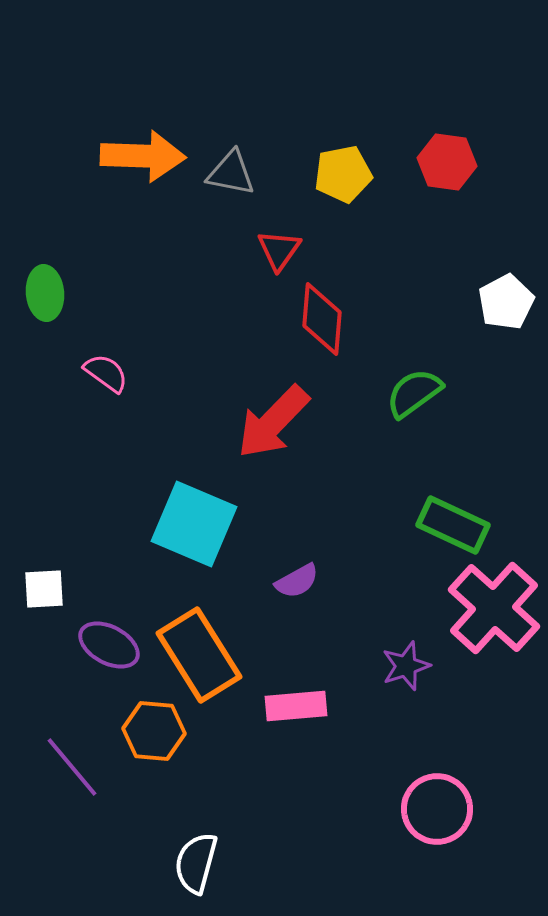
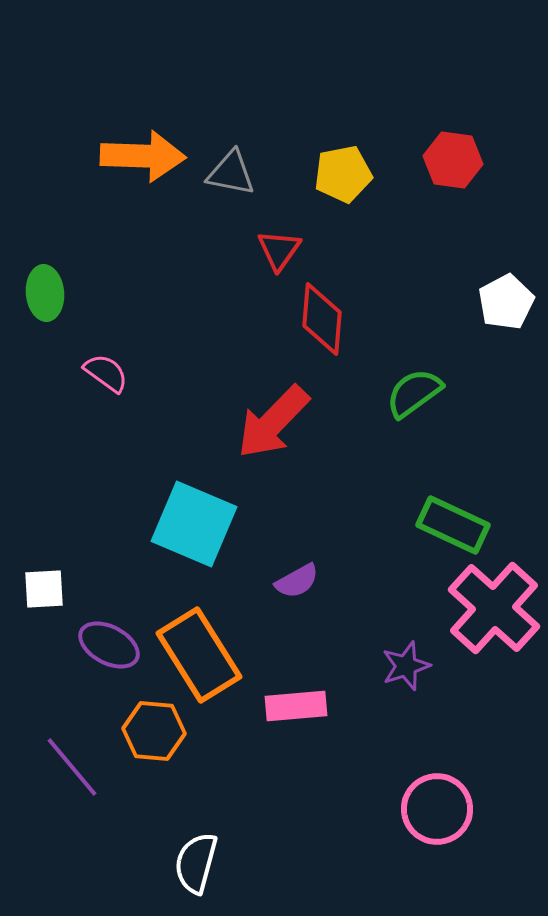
red hexagon: moved 6 px right, 2 px up
